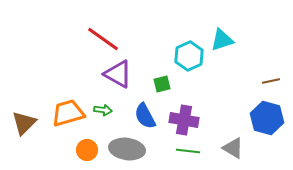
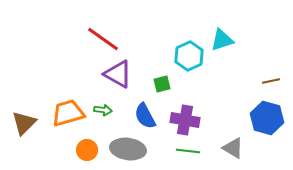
purple cross: moved 1 px right
gray ellipse: moved 1 px right
